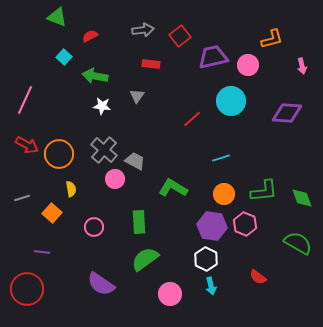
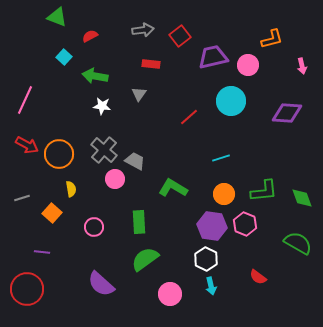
gray triangle at (137, 96): moved 2 px right, 2 px up
red line at (192, 119): moved 3 px left, 2 px up
purple semicircle at (101, 284): rotated 8 degrees clockwise
